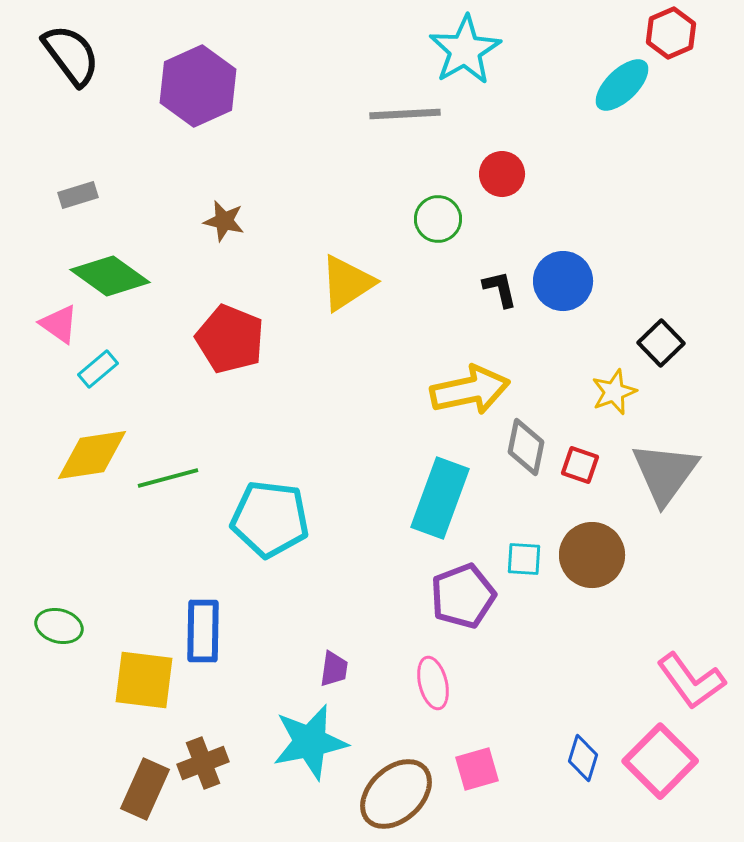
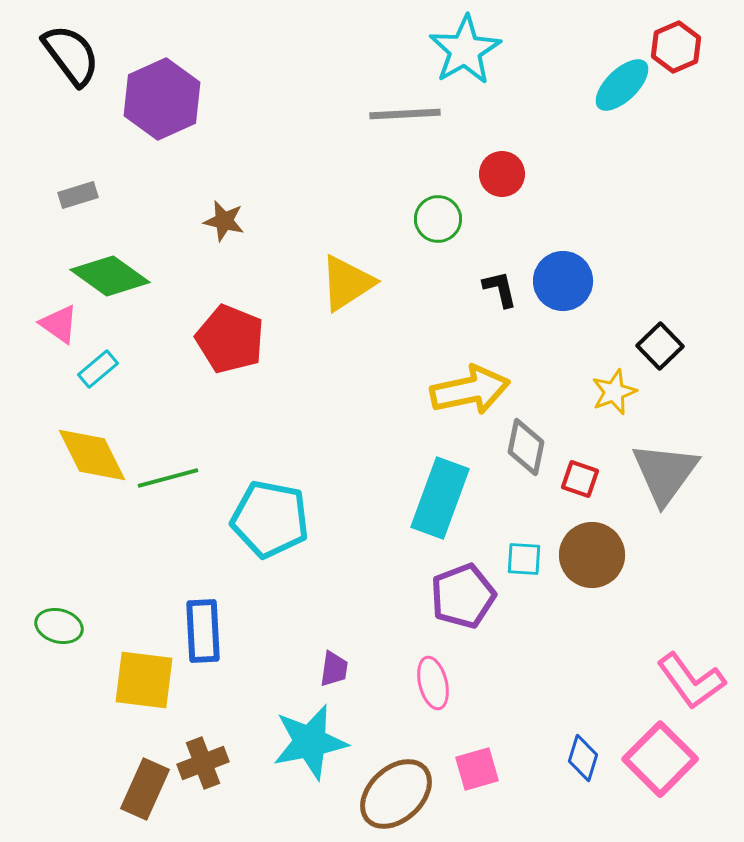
red hexagon at (671, 33): moved 5 px right, 14 px down
purple hexagon at (198, 86): moved 36 px left, 13 px down
black square at (661, 343): moved 1 px left, 3 px down
yellow diamond at (92, 455): rotated 72 degrees clockwise
red square at (580, 465): moved 14 px down
cyan pentagon at (270, 519): rotated 4 degrees clockwise
blue rectangle at (203, 631): rotated 4 degrees counterclockwise
pink square at (660, 761): moved 2 px up
